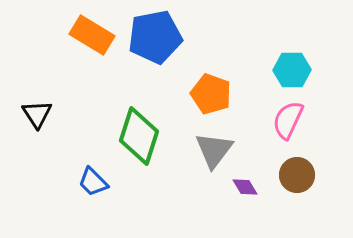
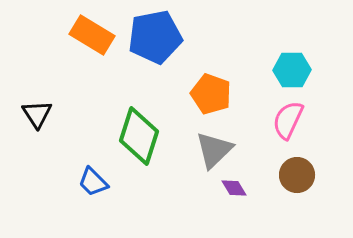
gray triangle: rotated 9 degrees clockwise
purple diamond: moved 11 px left, 1 px down
